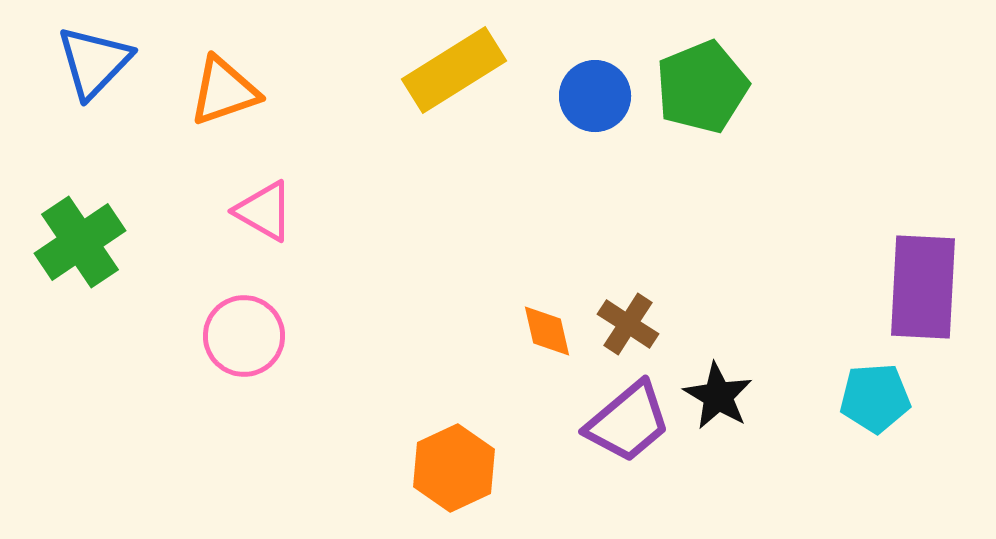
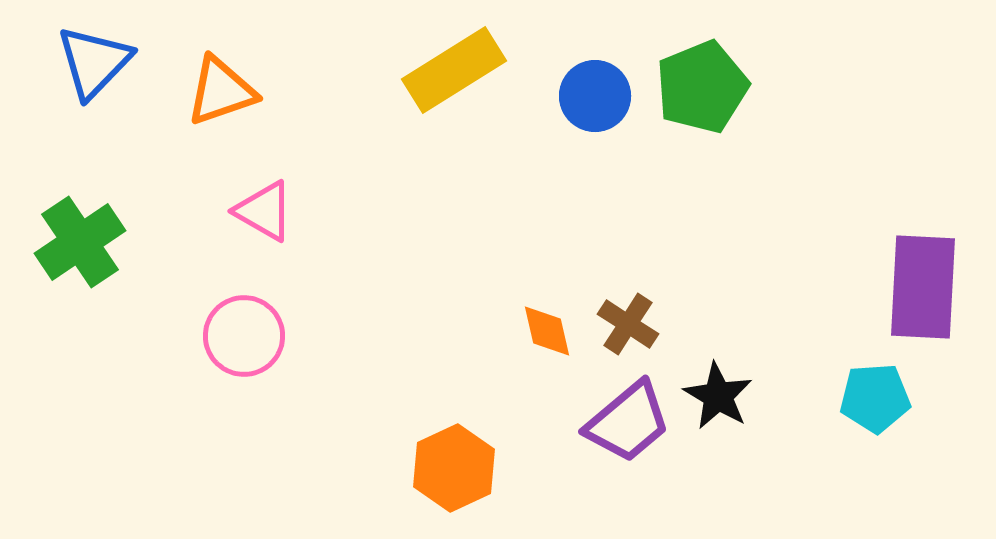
orange triangle: moved 3 px left
